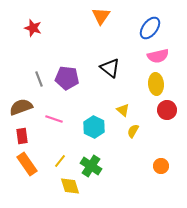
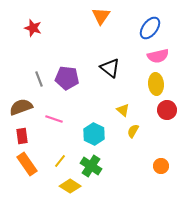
cyan hexagon: moved 7 px down
yellow diamond: rotated 40 degrees counterclockwise
